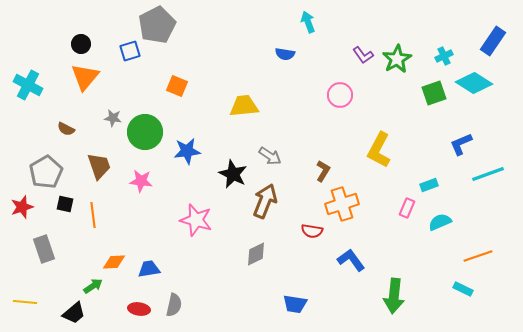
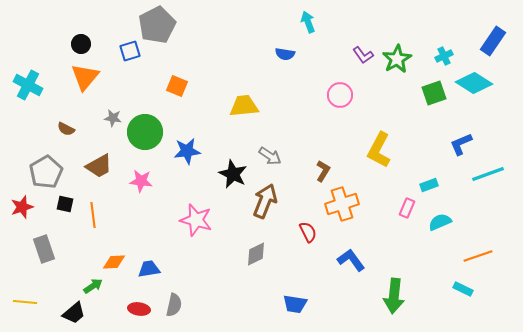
brown trapezoid at (99, 166): rotated 80 degrees clockwise
red semicircle at (312, 231): moved 4 px left, 1 px down; rotated 125 degrees counterclockwise
